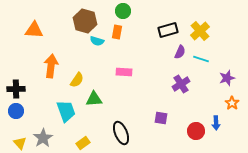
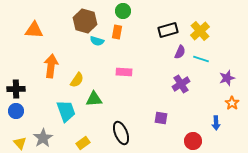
red circle: moved 3 px left, 10 px down
